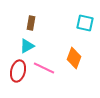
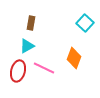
cyan square: rotated 30 degrees clockwise
